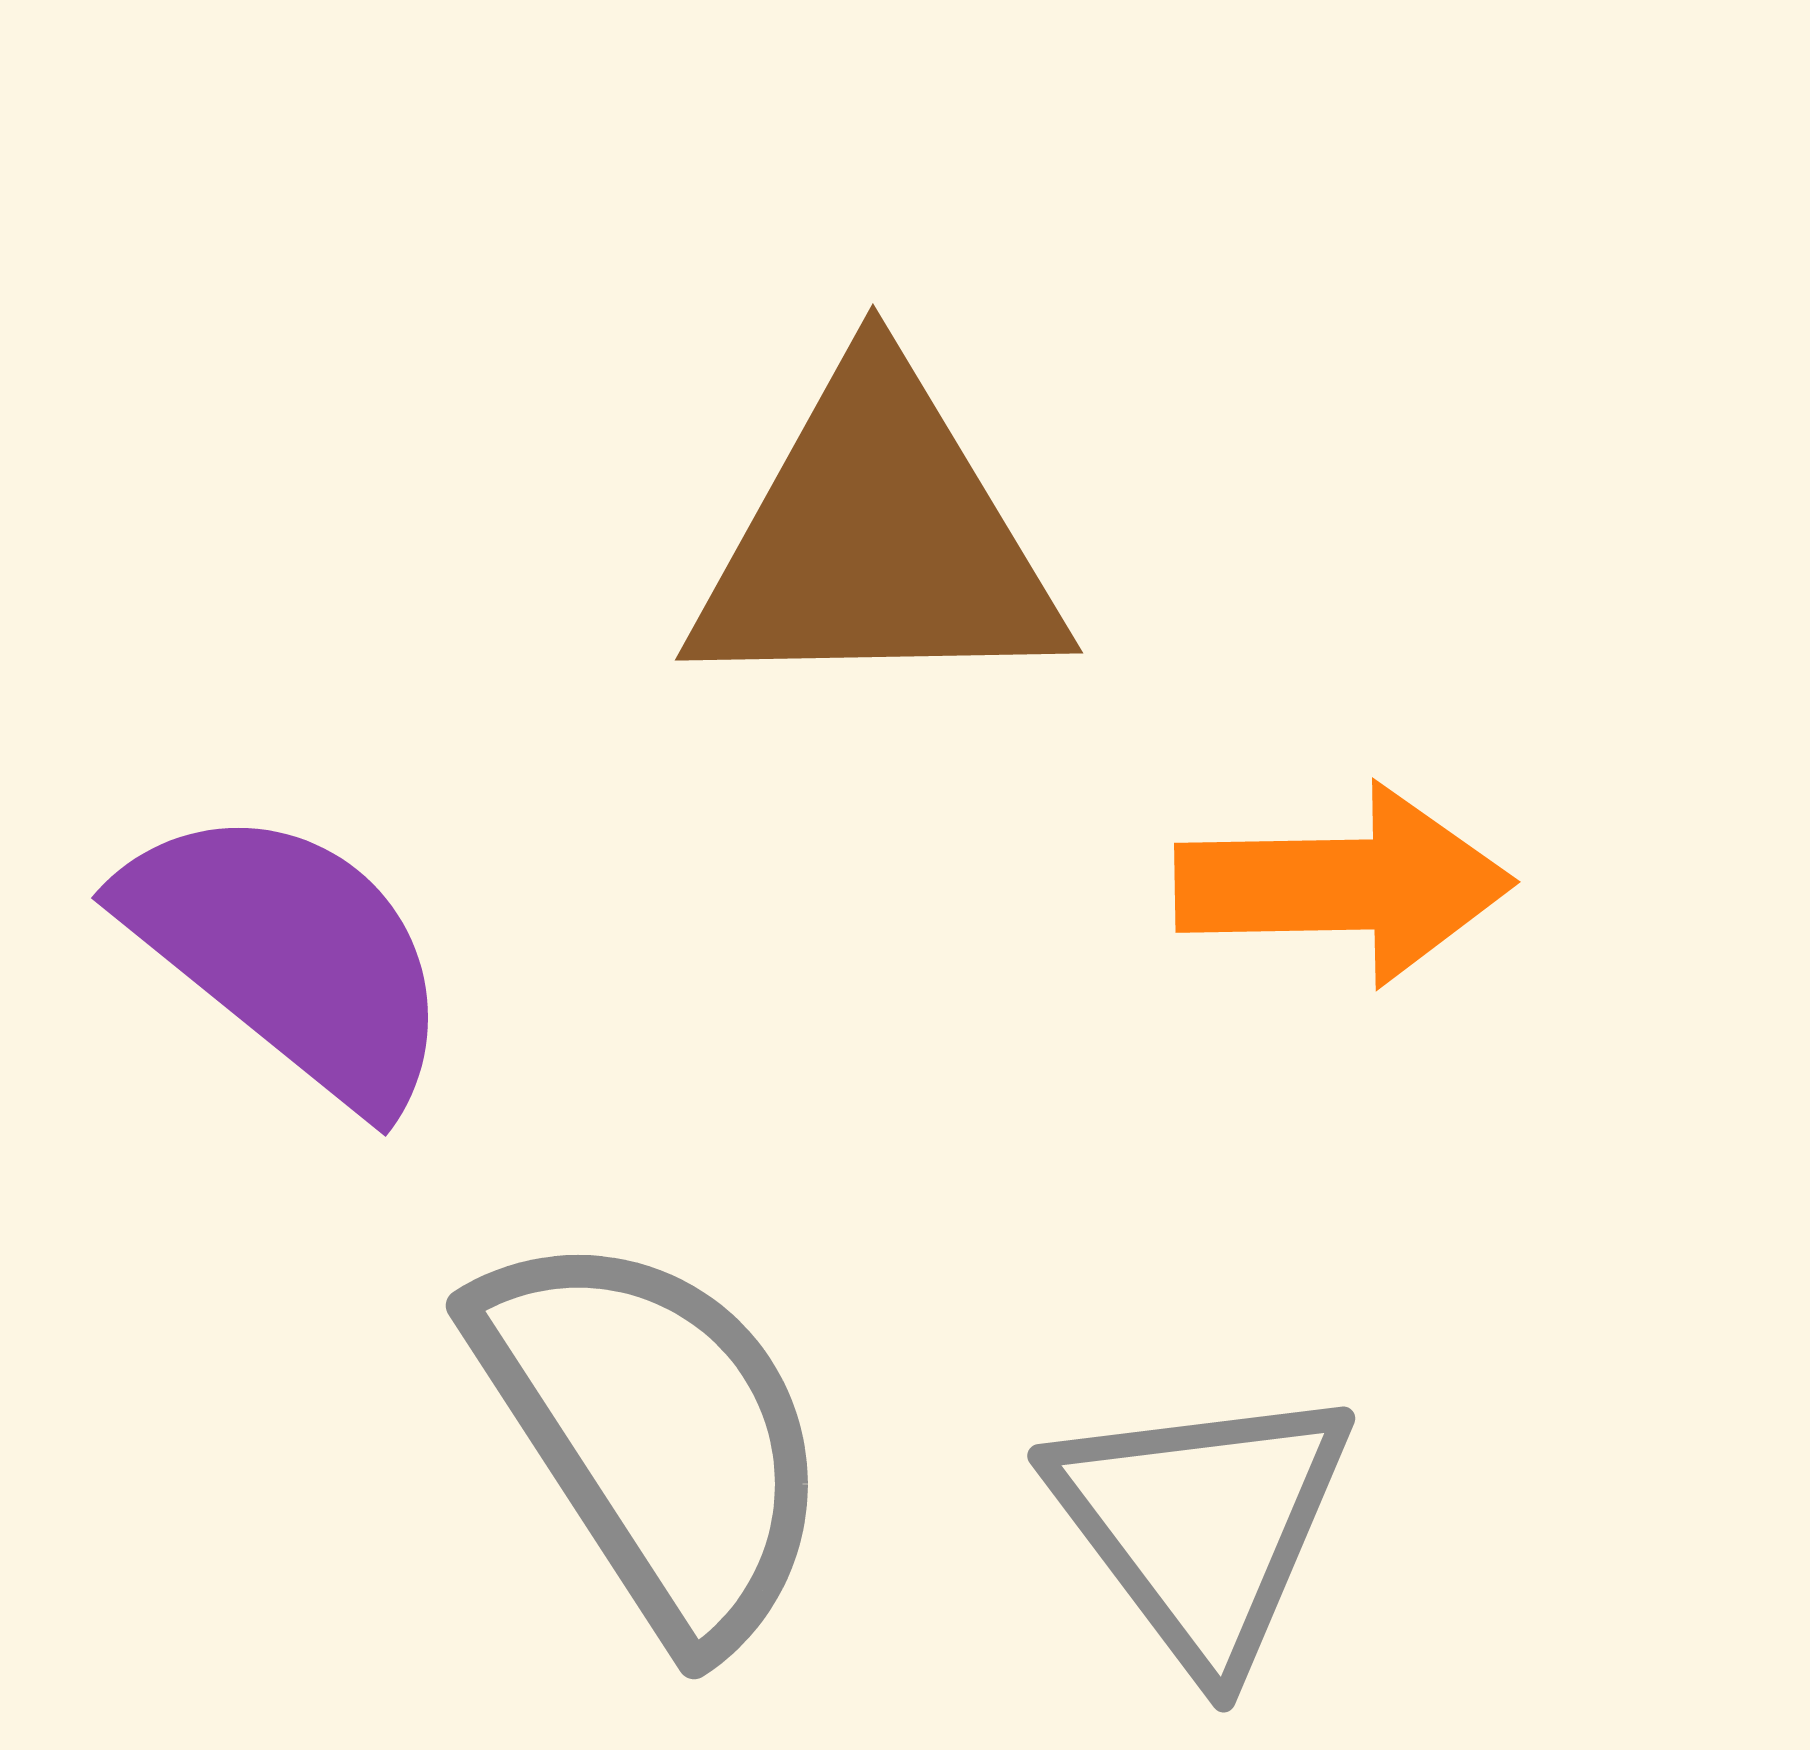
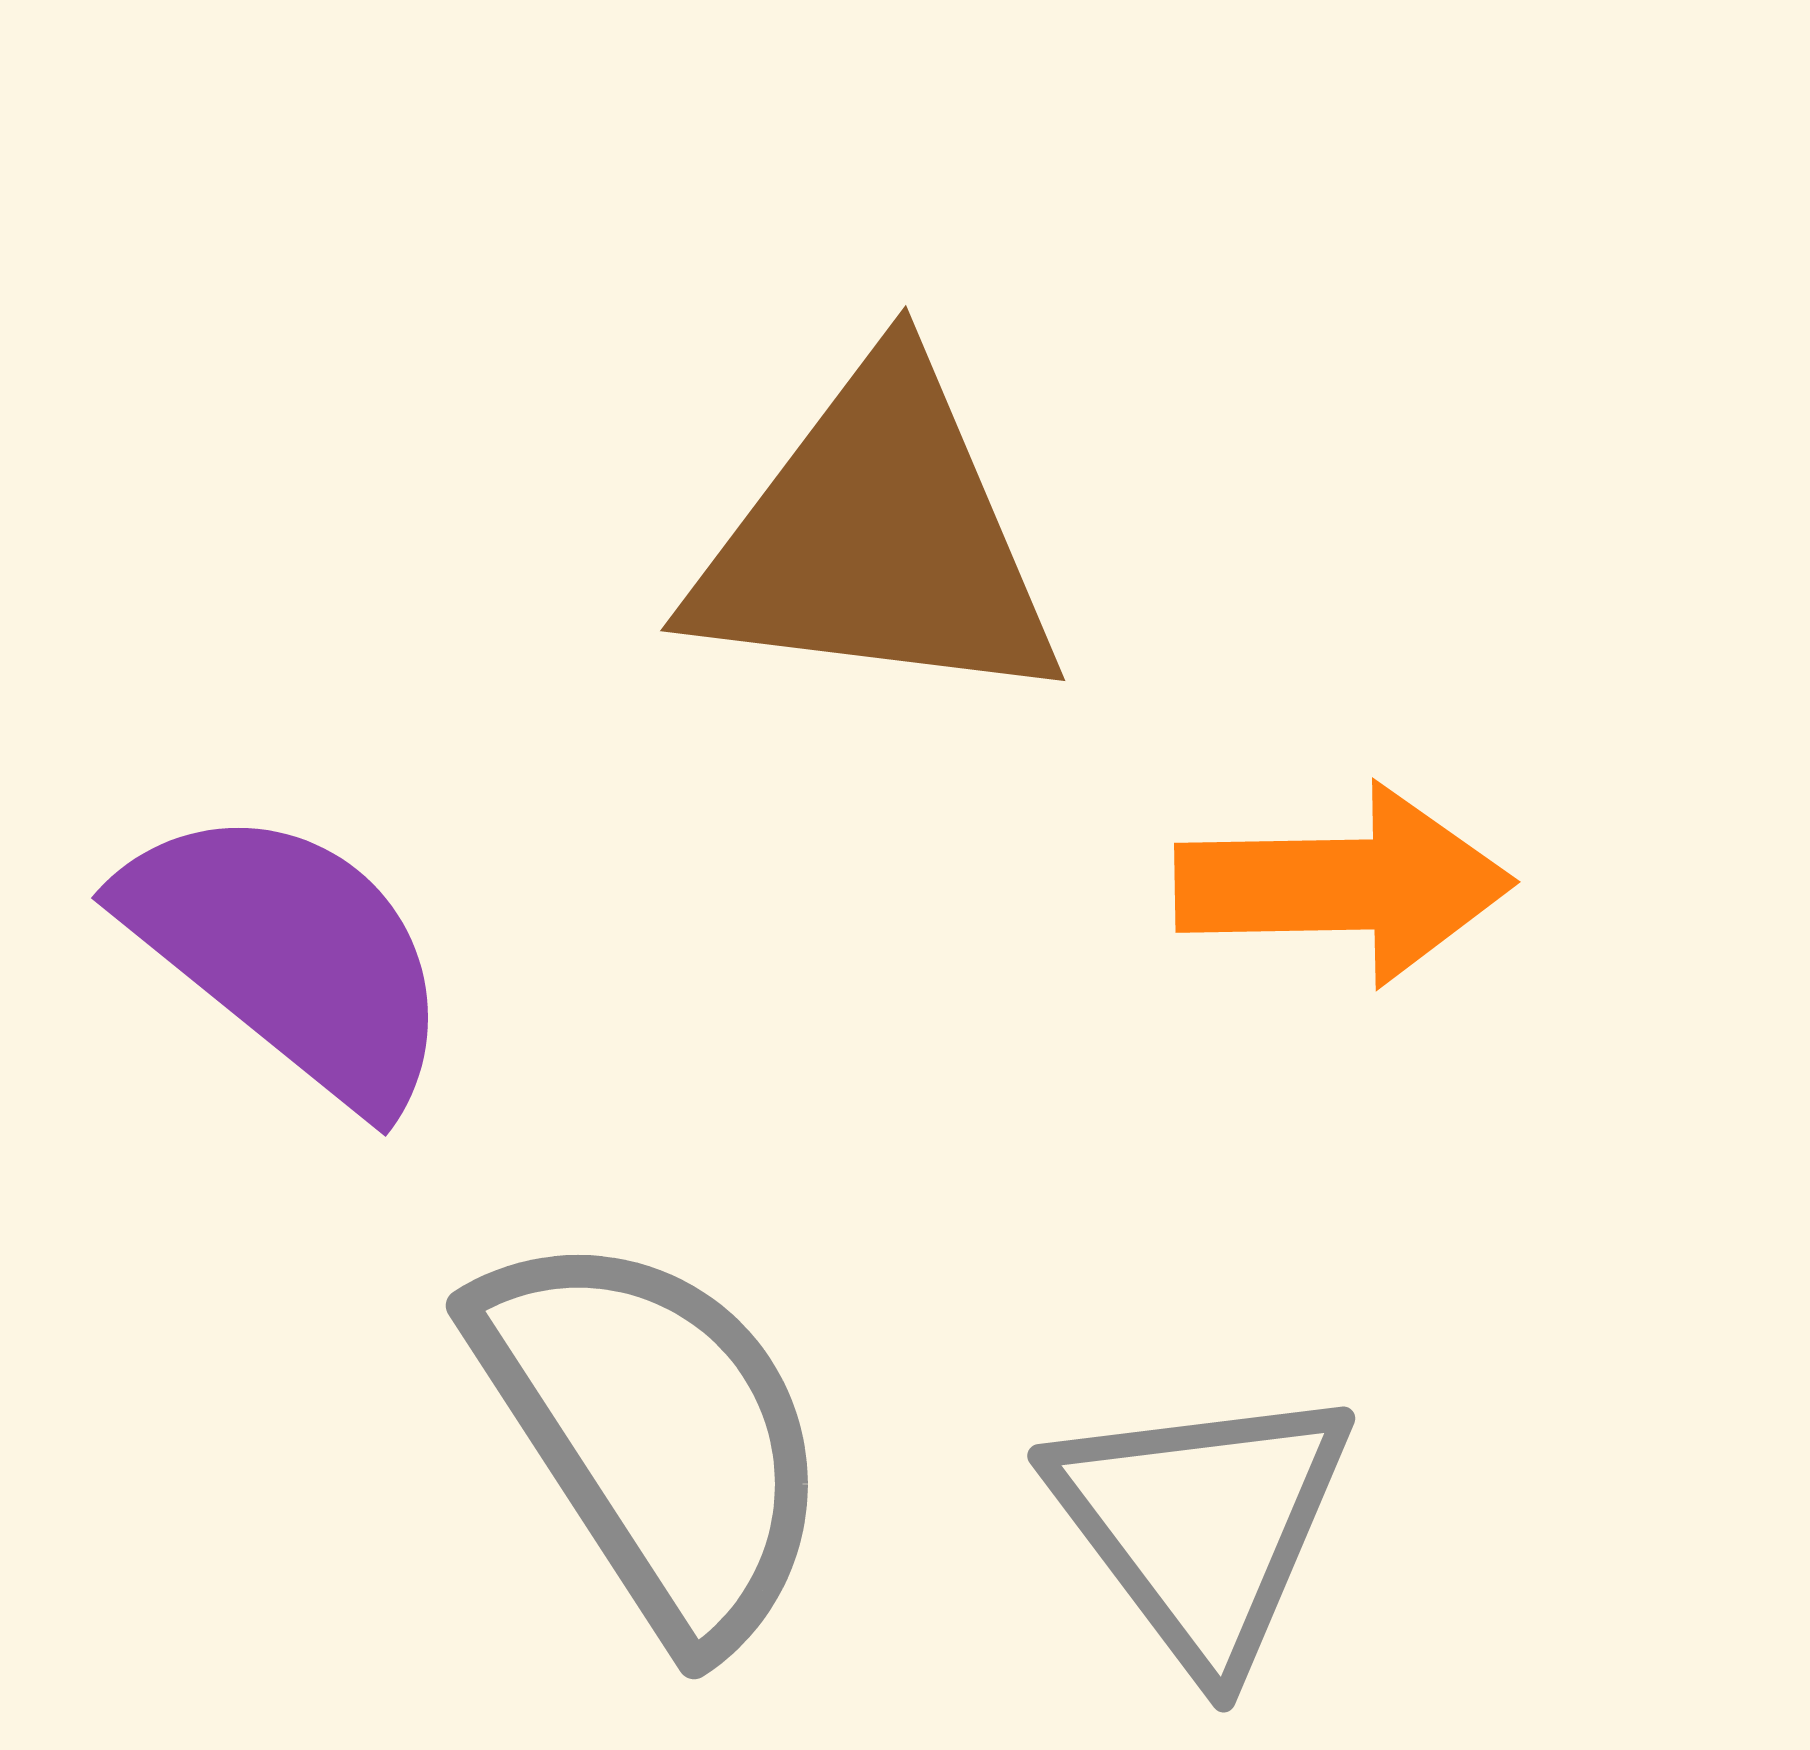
brown triangle: rotated 8 degrees clockwise
